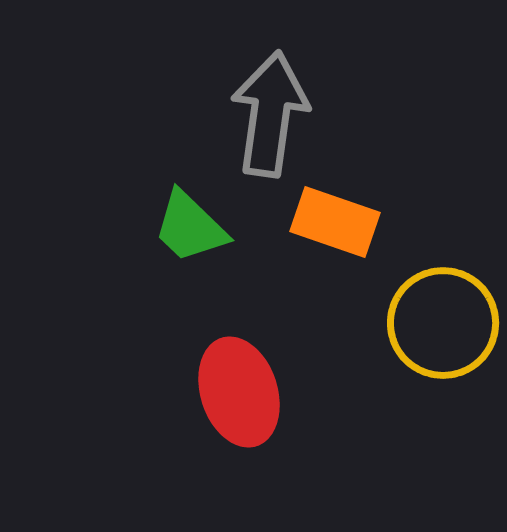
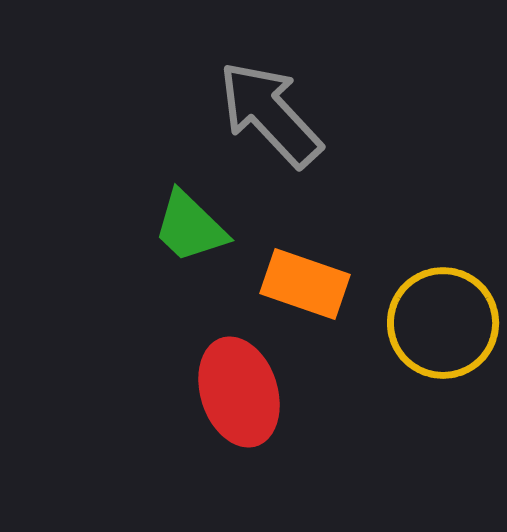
gray arrow: rotated 51 degrees counterclockwise
orange rectangle: moved 30 px left, 62 px down
